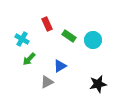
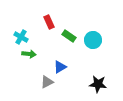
red rectangle: moved 2 px right, 2 px up
cyan cross: moved 1 px left, 2 px up
green arrow: moved 5 px up; rotated 128 degrees counterclockwise
blue triangle: moved 1 px down
black star: rotated 18 degrees clockwise
